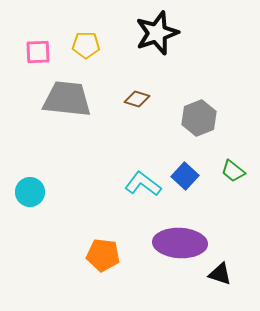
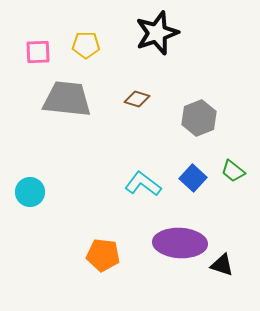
blue square: moved 8 px right, 2 px down
black triangle: moved 2 px right, 9 px up
